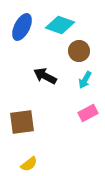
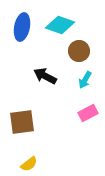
blue ellipse: rotated 16 degrees counterclockwise
